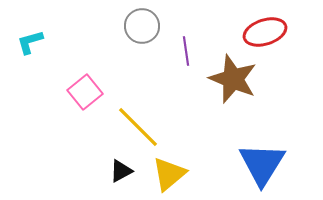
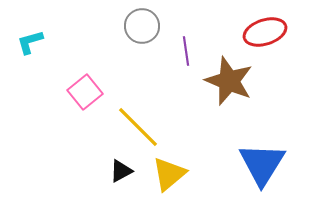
brown star: moved 4 px left, 2 px down
